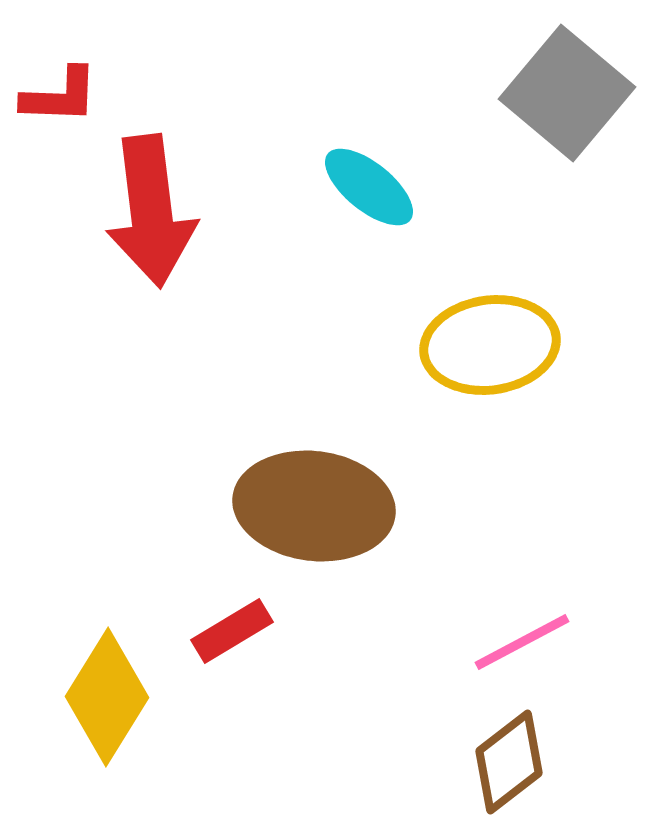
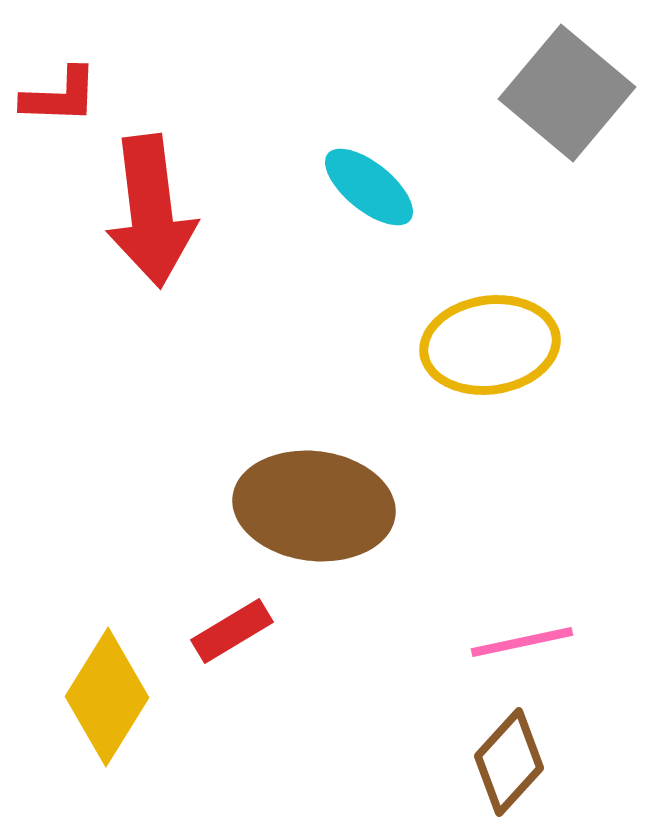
pink line: rotated 16 degrees clockwise
brown diamond: rotated 10 degrees counterclockwise
